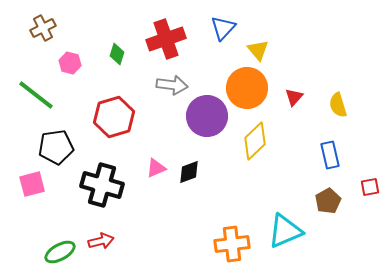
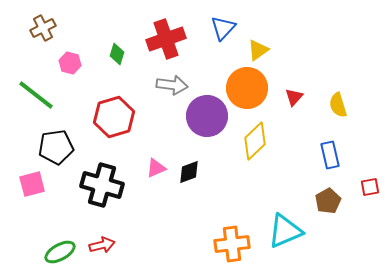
yellow triangle: rotated 35 degrees clockwise
red arrow: moved 1 px right, 4 px down
